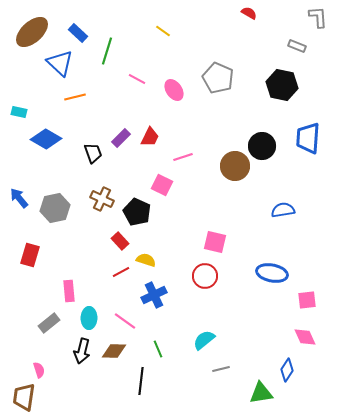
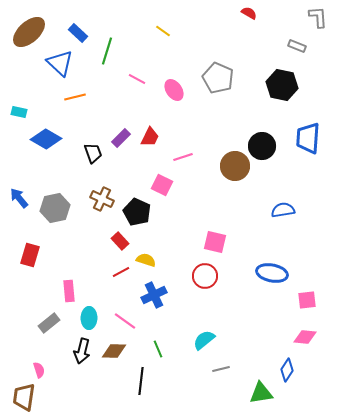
brown ellipse at (32, 32): moved 3 px left
pink diamond at (305, 337): rotated 60 degrees counterclockwise
